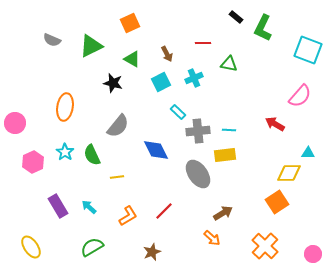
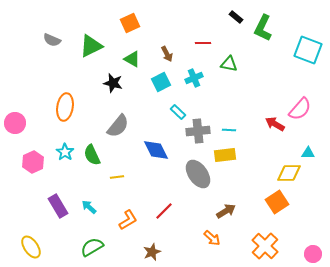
pink semicircle at (300, 96): moved 13 px down
brown arrow at (223, 213): moved 3 px right, 2 px up
orange L-shape at (128, 216): moved 4 px down
